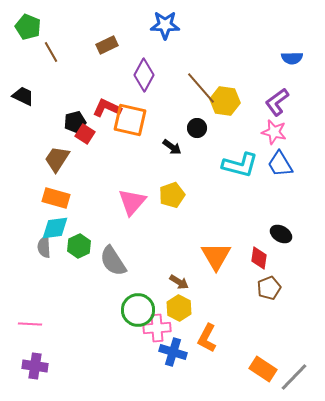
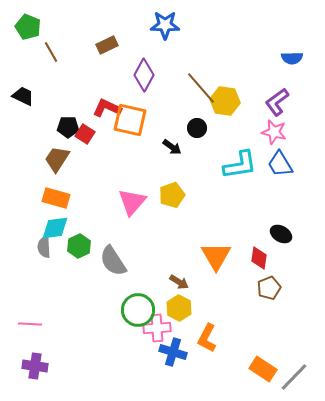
black pentagon at (75, 122): moved 7 px left, 5 px down; rotated 15 degrees clockwise
cyan L-shape at (240, 165): rotated 24 degrees counterclockwise
